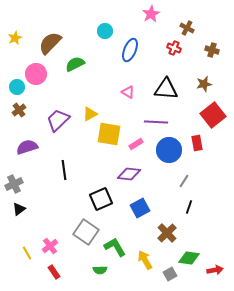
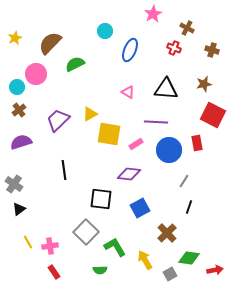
pink star at (151, 14): moved 2 px right
red square at (213, 115): rotated 25 degrees counterclockwise
purple semicircle at (27, 147): moved 6 px left, 5 px up
gray cross at (14, 184): rotated 30 degrees counterclockwise
black square at (101, 199): rotated 30 degrees clockwise
gray square at (86, 232): rotated 10 degrees clockwise
pink cross at (50, 246): rotated 28 degrees clockwise
yellow line at (27, 253): moved 1 px right, 11 px up
